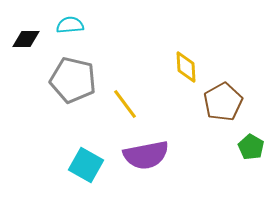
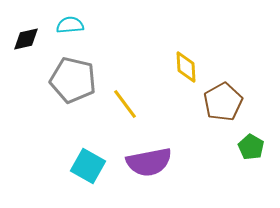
black diamond: rotated 12 degrees counterclockwise
purple semicircle: moved 3 px right, 7 px down
cyan square: moved 2 px right, 1 px down
